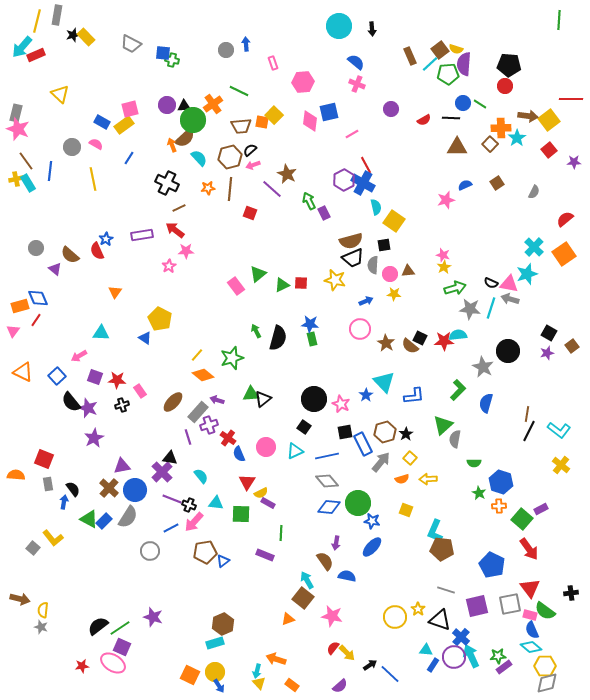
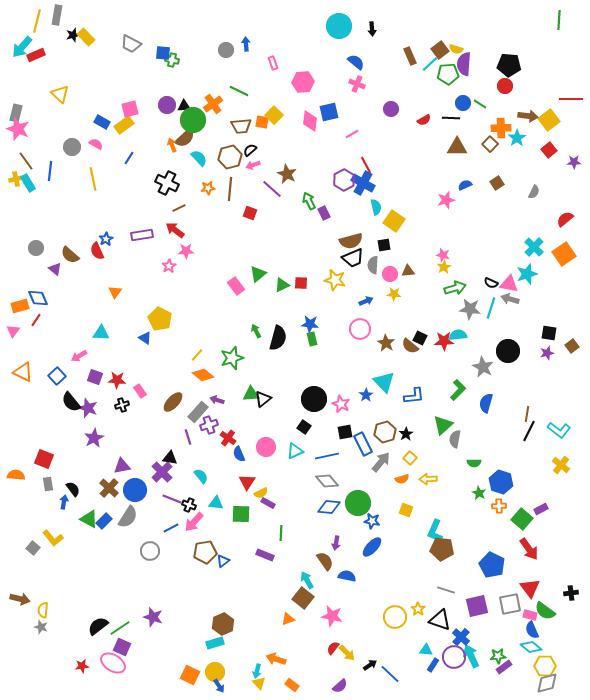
black square at (549, 333): rotated 21 degrees counterclockwise
